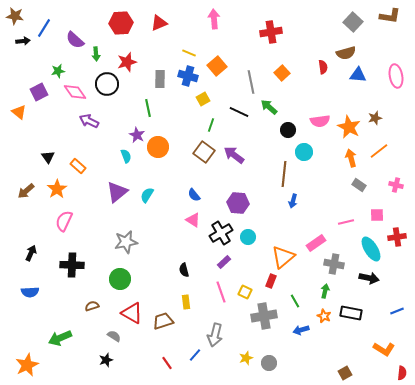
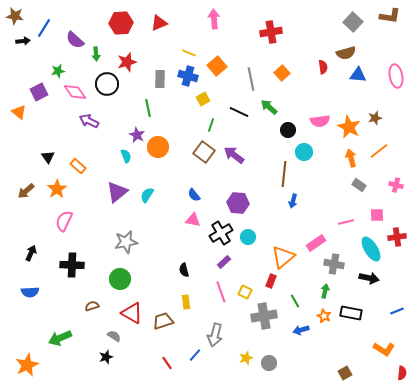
gray line at (251, 82): moved 3 px up
pink triangle at (193, 220): rotated 21 degrees counterclockwise
black star at (106, 360): moved 3 px up
